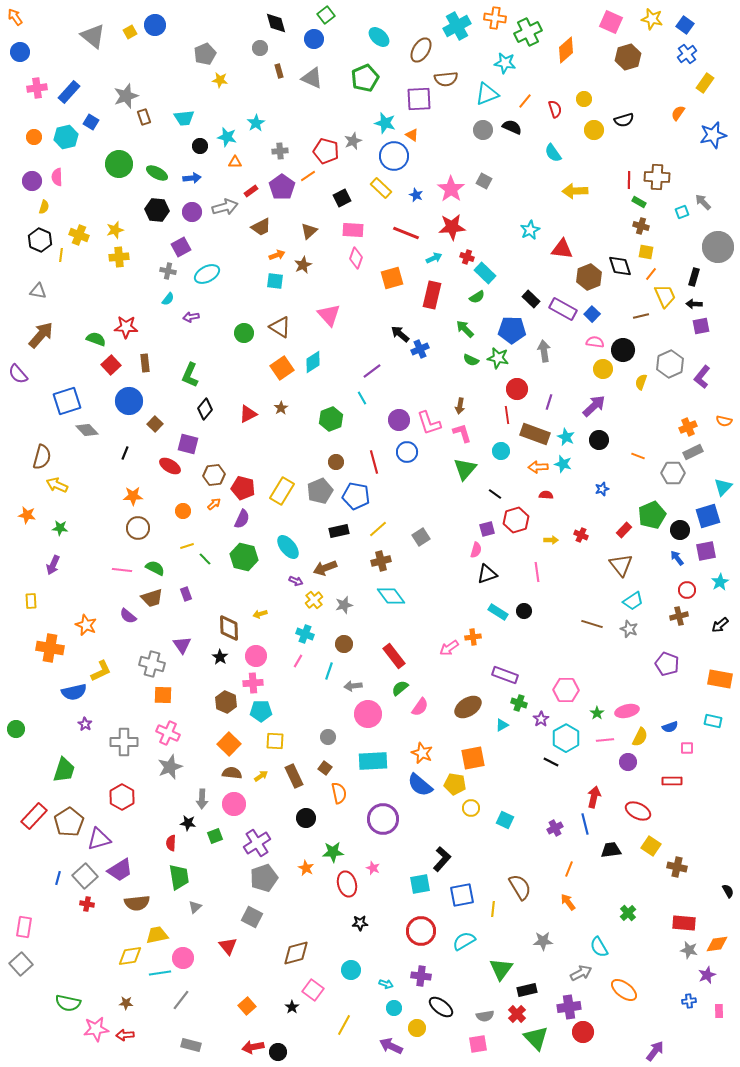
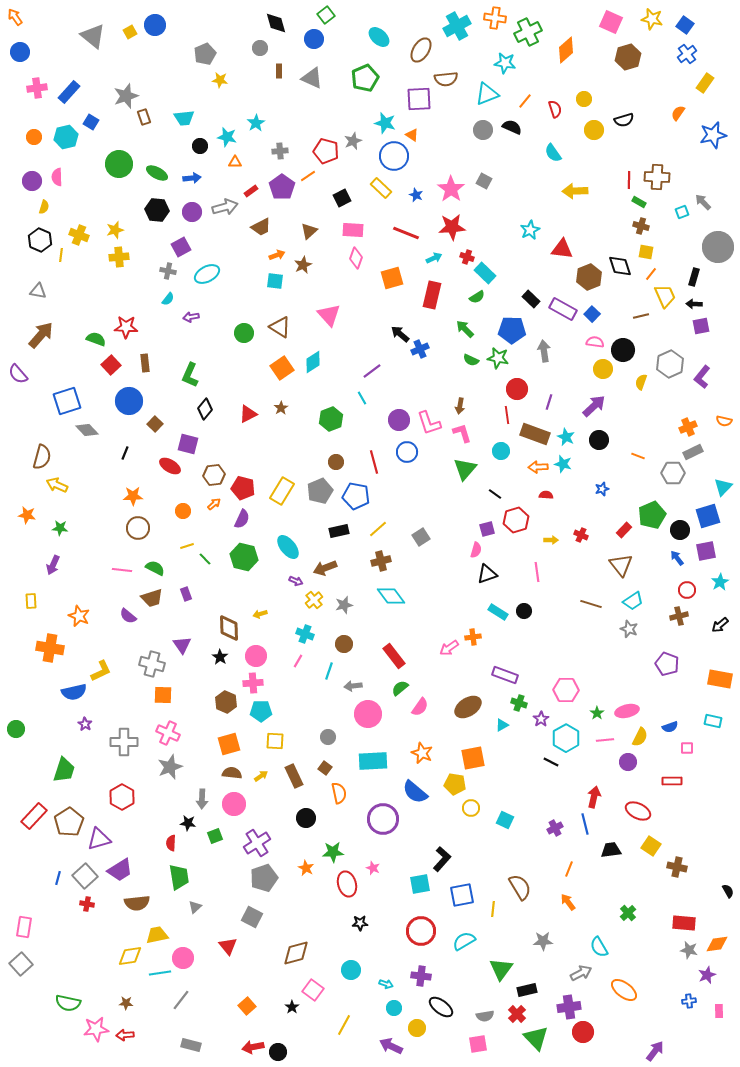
brown rectangle at (279, 71): rotated 16 degrees clockwise
brown line at (592, 624): moved 1 px left, 20 px up
orange star at (86, 625): moved 7 px left, 9 px up
orange square at (229, 744): rotated 30 degrees clockwise
blue semicircle at (420, 785): moved 5 px left, 7 px down
